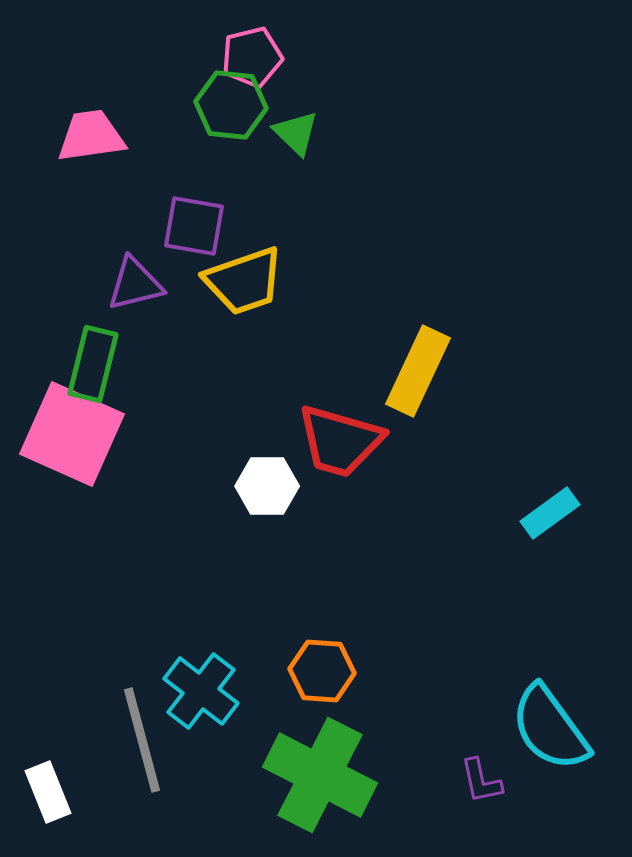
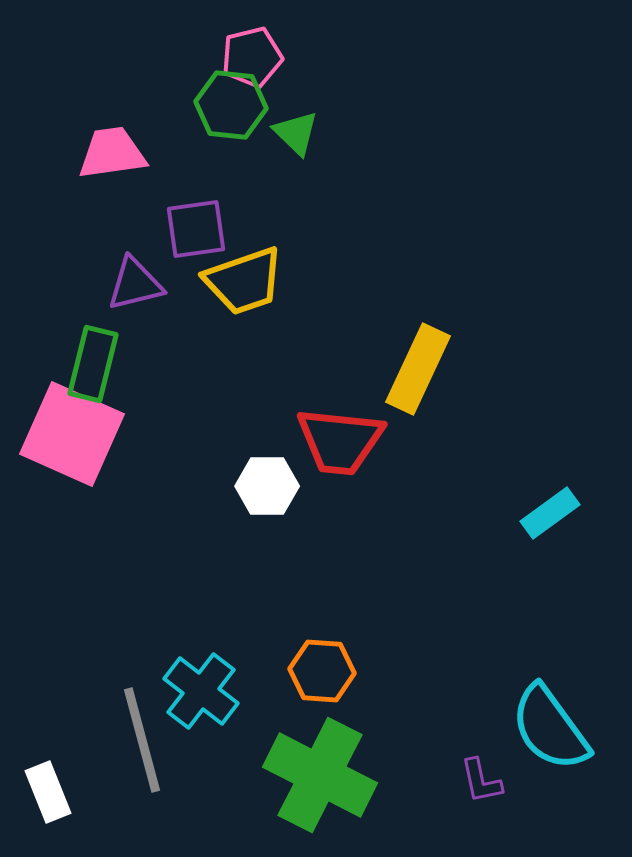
pink trapezoid: moved 21 px right, 17 px down
purple square: moved 2 px right, 3 px down; rotated 18 degrees counterclockwise
yellow rectangle: moved 2 px up
red trapezoid: rotated 10 degrees counterclockwise
